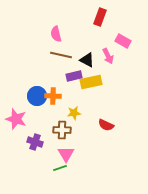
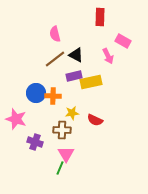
red rectangle: rotated 18 degrees counterclockwise
pink semicircle: moved 1 px left
brown line: moved 6 px left, 4 px down; rotated 50 degrees counterclockwise
black triangle: moved 11 px left, 5 px up
blue circle: moved 1 px left, 3 px up
yellow star: moved 2 px left
red semicircle: moved 11 px left, 5 px up
green line: rotated 48 degrees counterclockwise
